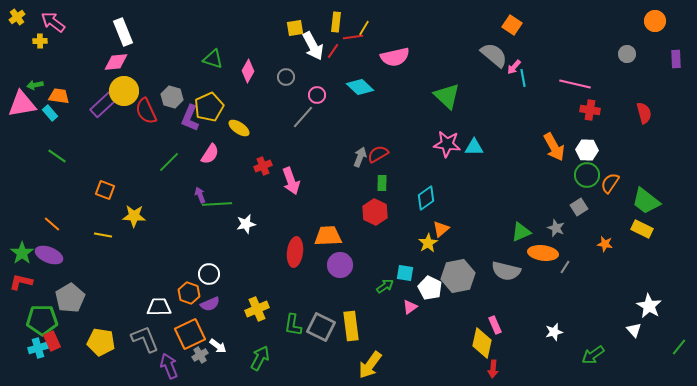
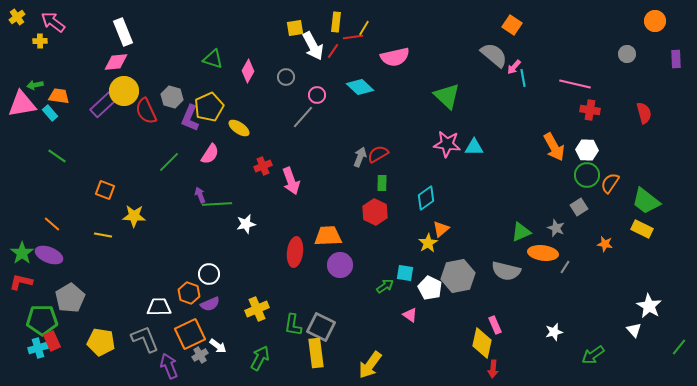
pink triangle at (410, 307): moved 8 px down; rotated 49 degrees counterclockwise
yellow rectangle at (351, 326): moved 35 px left, 27 px down
